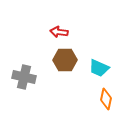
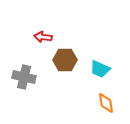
red arrow: moved 16 px left, 5 px down
cyan trapezoid: moved 1 px right, 1 px down
orange diamond: moved 4 px down; rotated 20 degrees counterclockwise
